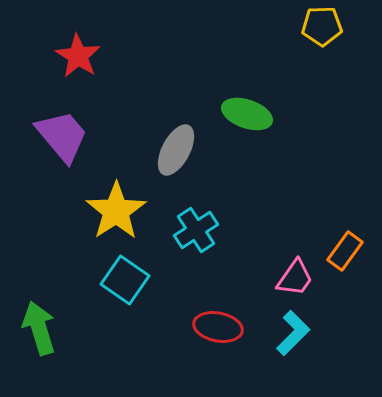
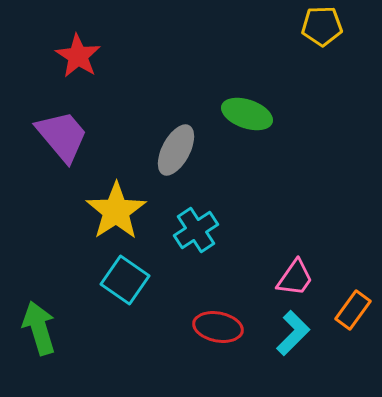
orange rectangle: moved 8 px right, 59 px down
